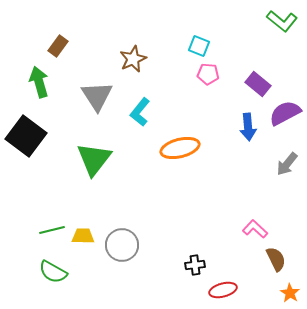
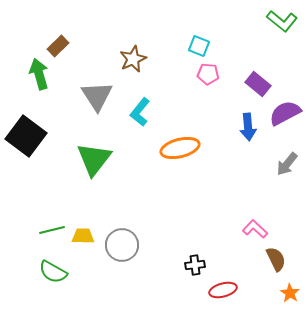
brown rectangle: rotated 10 degrees clockwise
green arrow: moved 8 px up
